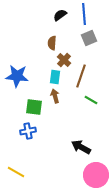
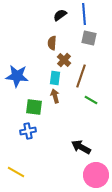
gray square: rotated 35 degrees clockwise
cyan rectangle: moved 1 px down
